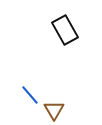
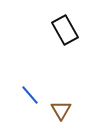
brown triangle: moved 7 px right
